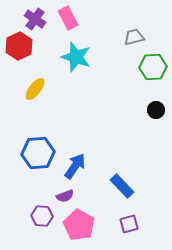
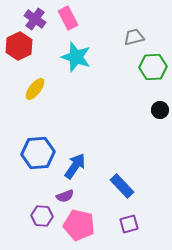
black circle: moved 4 px right
pink pentagon: rotated 16 degrees counterclockwise
